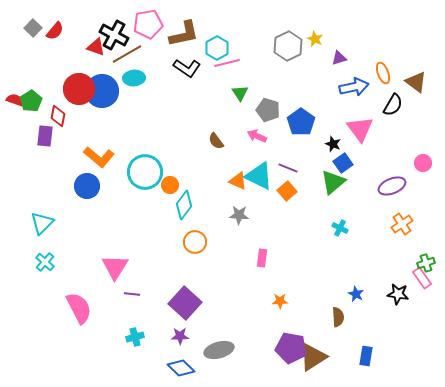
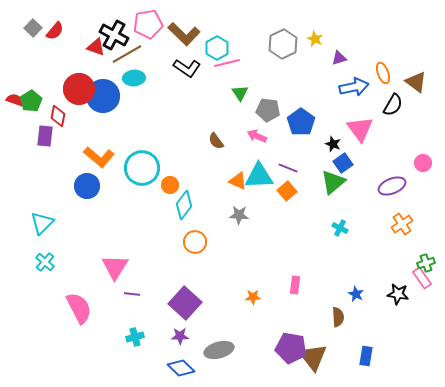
brown L-shape at (184, 34): rotated 56 degrees clockwise
gray hexagon at (288, 46): moved 5 px left, 2 px up
blue circle at (102, 91): moved 1 px right, 5 px down
gray pentagon at (268, 110): rotated 10 degrees counterclockwise
cyan circle at (145, 172): moved 3 px left, 4 px up
cyan triangle at (259, 176): rotated 28 degrees counterclockwise
pink rectangle at (262, 258): moved 33 px right, 27 px down
orange star at (280, 301): moved 27 px left, 4 px up
brown triangle at (313, 357): rotated 36 degrees counterclockwise
